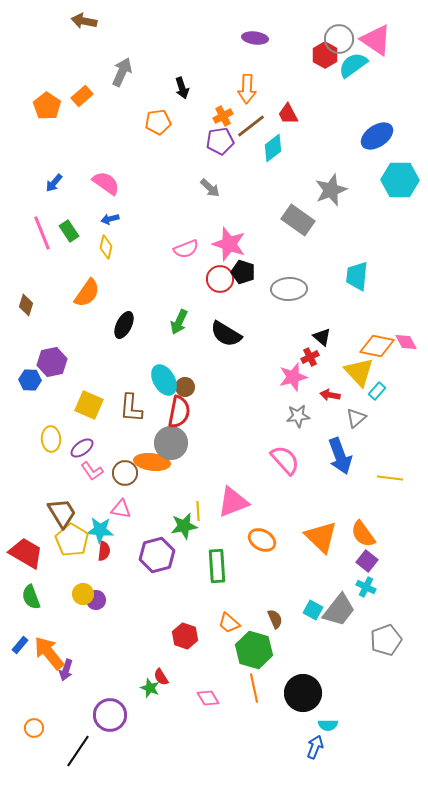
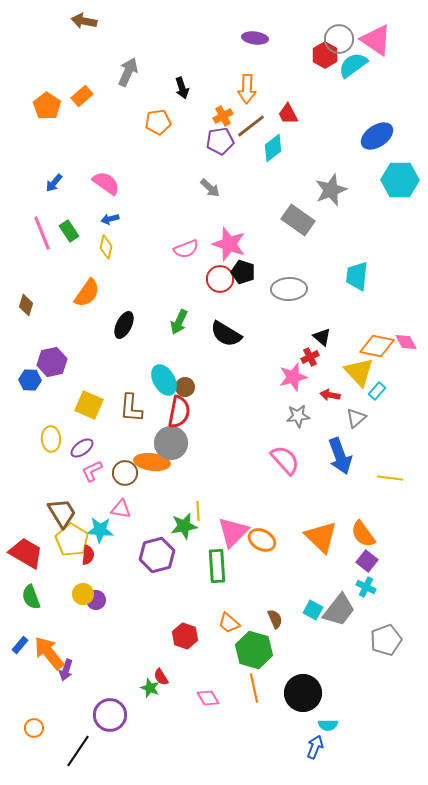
gray arrow at (122, 72): moved 6 px right
pink L-shape at (92, 471): rotated 100 degrees clockwise
pink triangle at (233, 502): moved 30 px down; rotated 24 degrees counterclockwise
red semicircle at (104, 551): moved 16 px left, 4 px down
